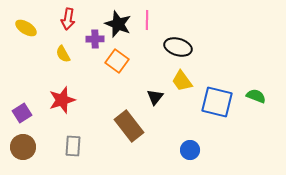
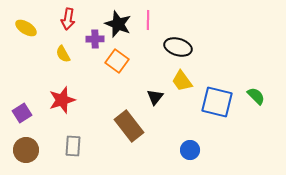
pink line: moved 1 px right
green semicircle: rotated 24 degrees clockwise
brown circle: moved 3 px right, 3 px down
